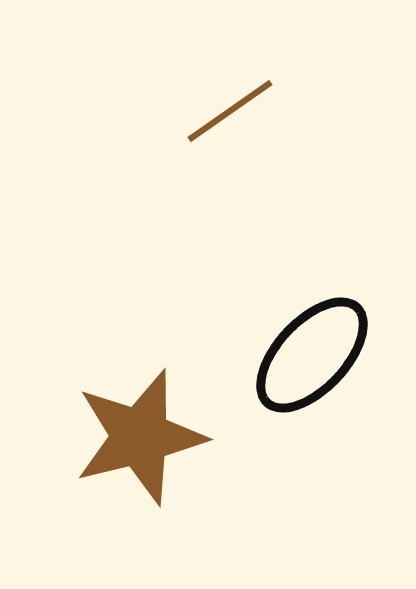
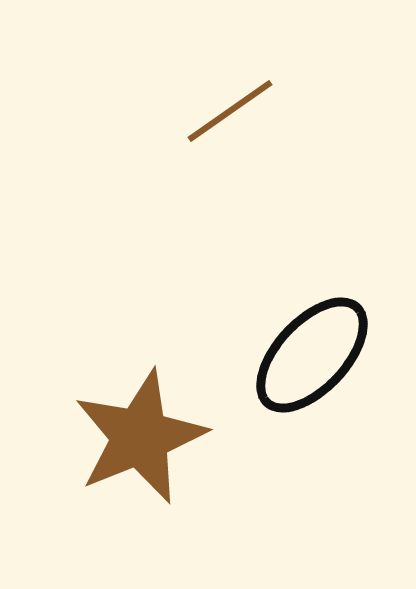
brown star: rotated 8 degrees counterclockwise
